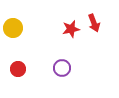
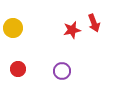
red star: moved 1 px right, 1 px down
purple circle: moved 3 px down
